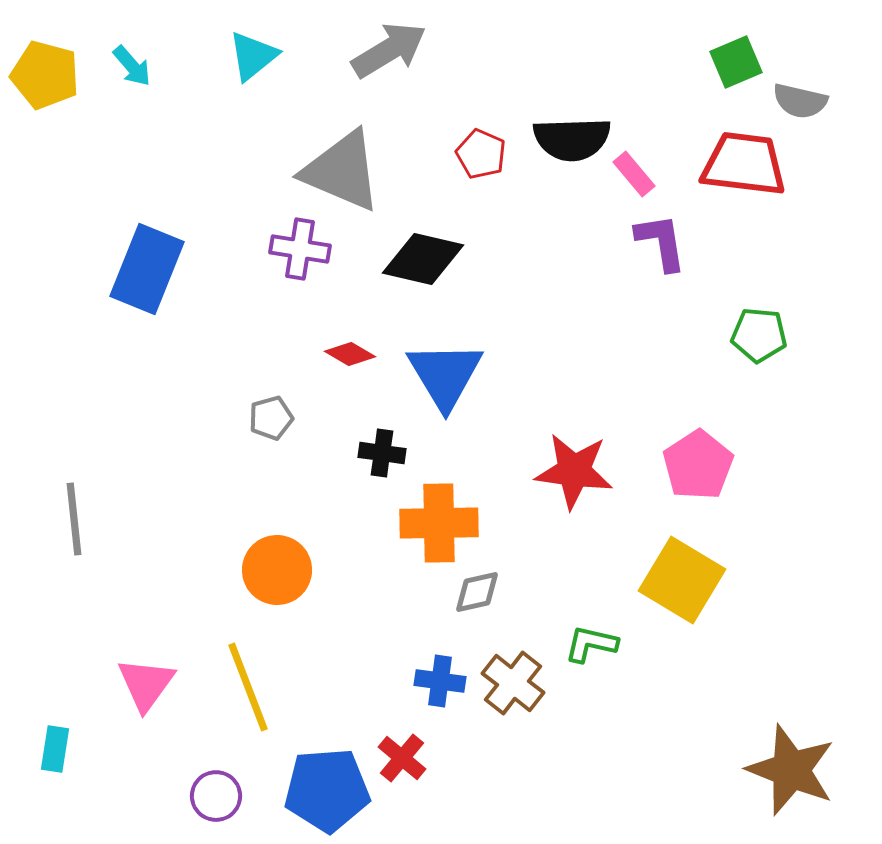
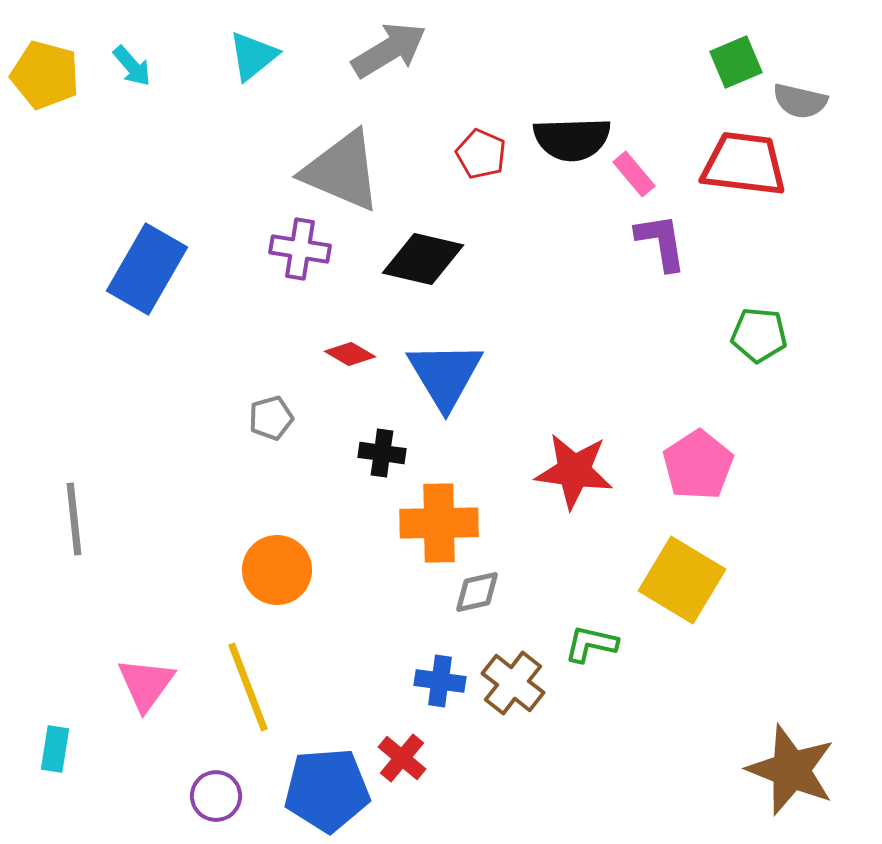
blue rectangle: rotated 8 degrees clockwise
